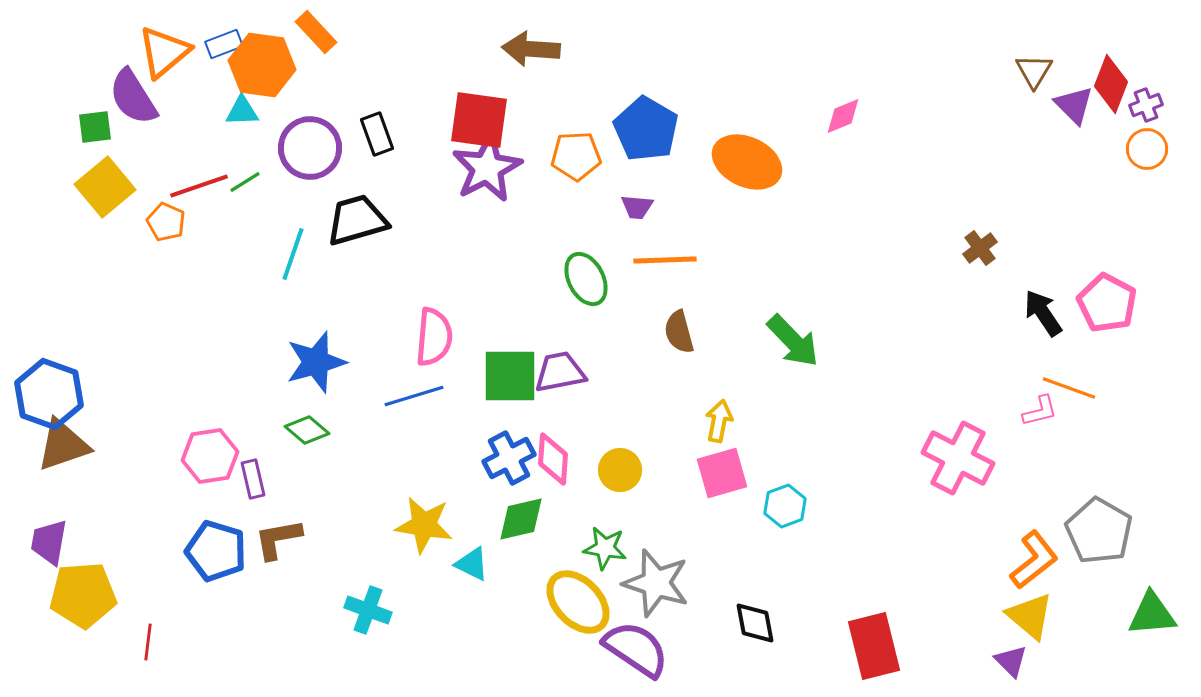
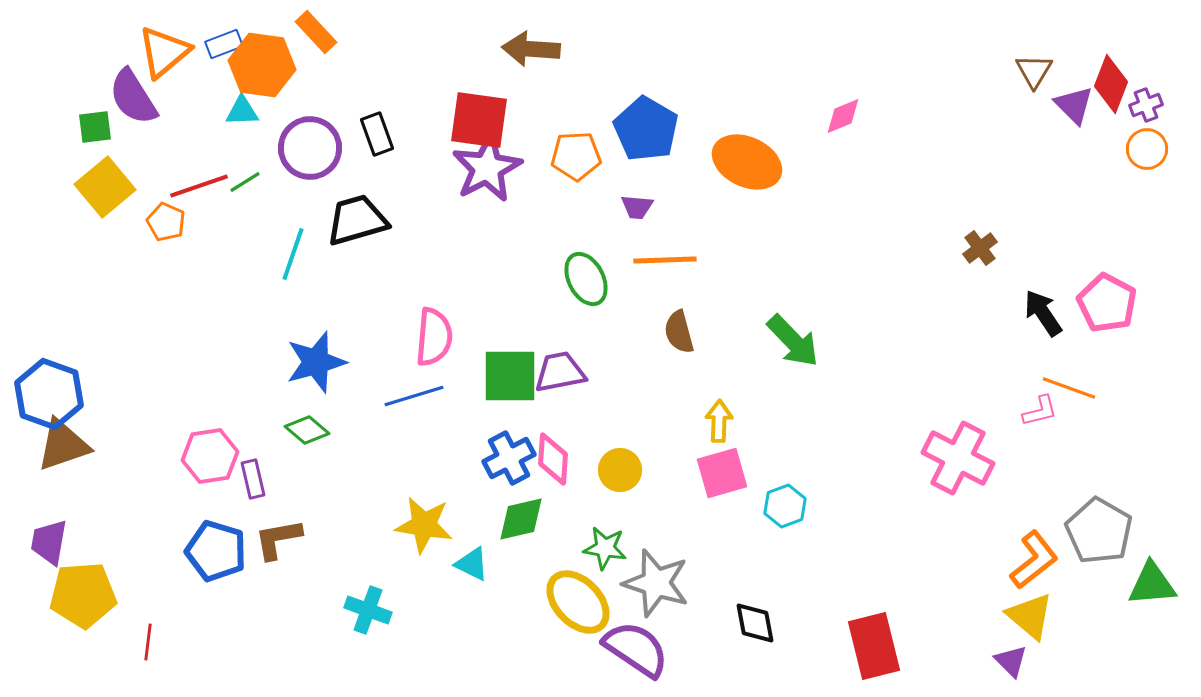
yellow arrow at (719, 421): rotated 9 degrees counterclockwise
green triangle at (1152, 614): moved 30 px up
